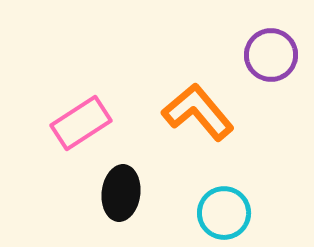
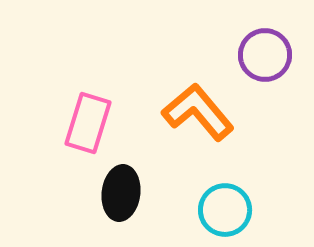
purple circle: moved 6 px left
pink rectangle: moved 7 px right; rotated 40 degrees counterclockwise
cyan circle: moved 1 px right, 3 px up
